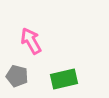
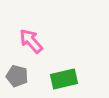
pink arrow: rotated 12 degrees counterclockwise
